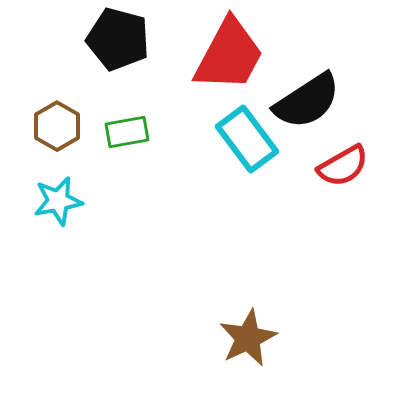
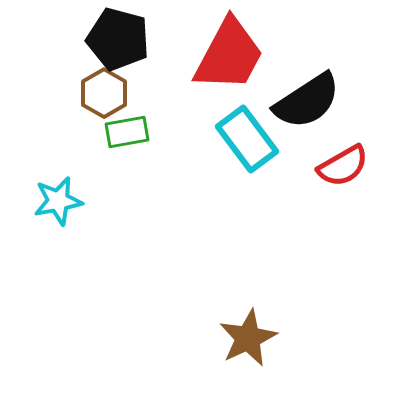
brown hexagon: moved 47 px right, 33 px up
